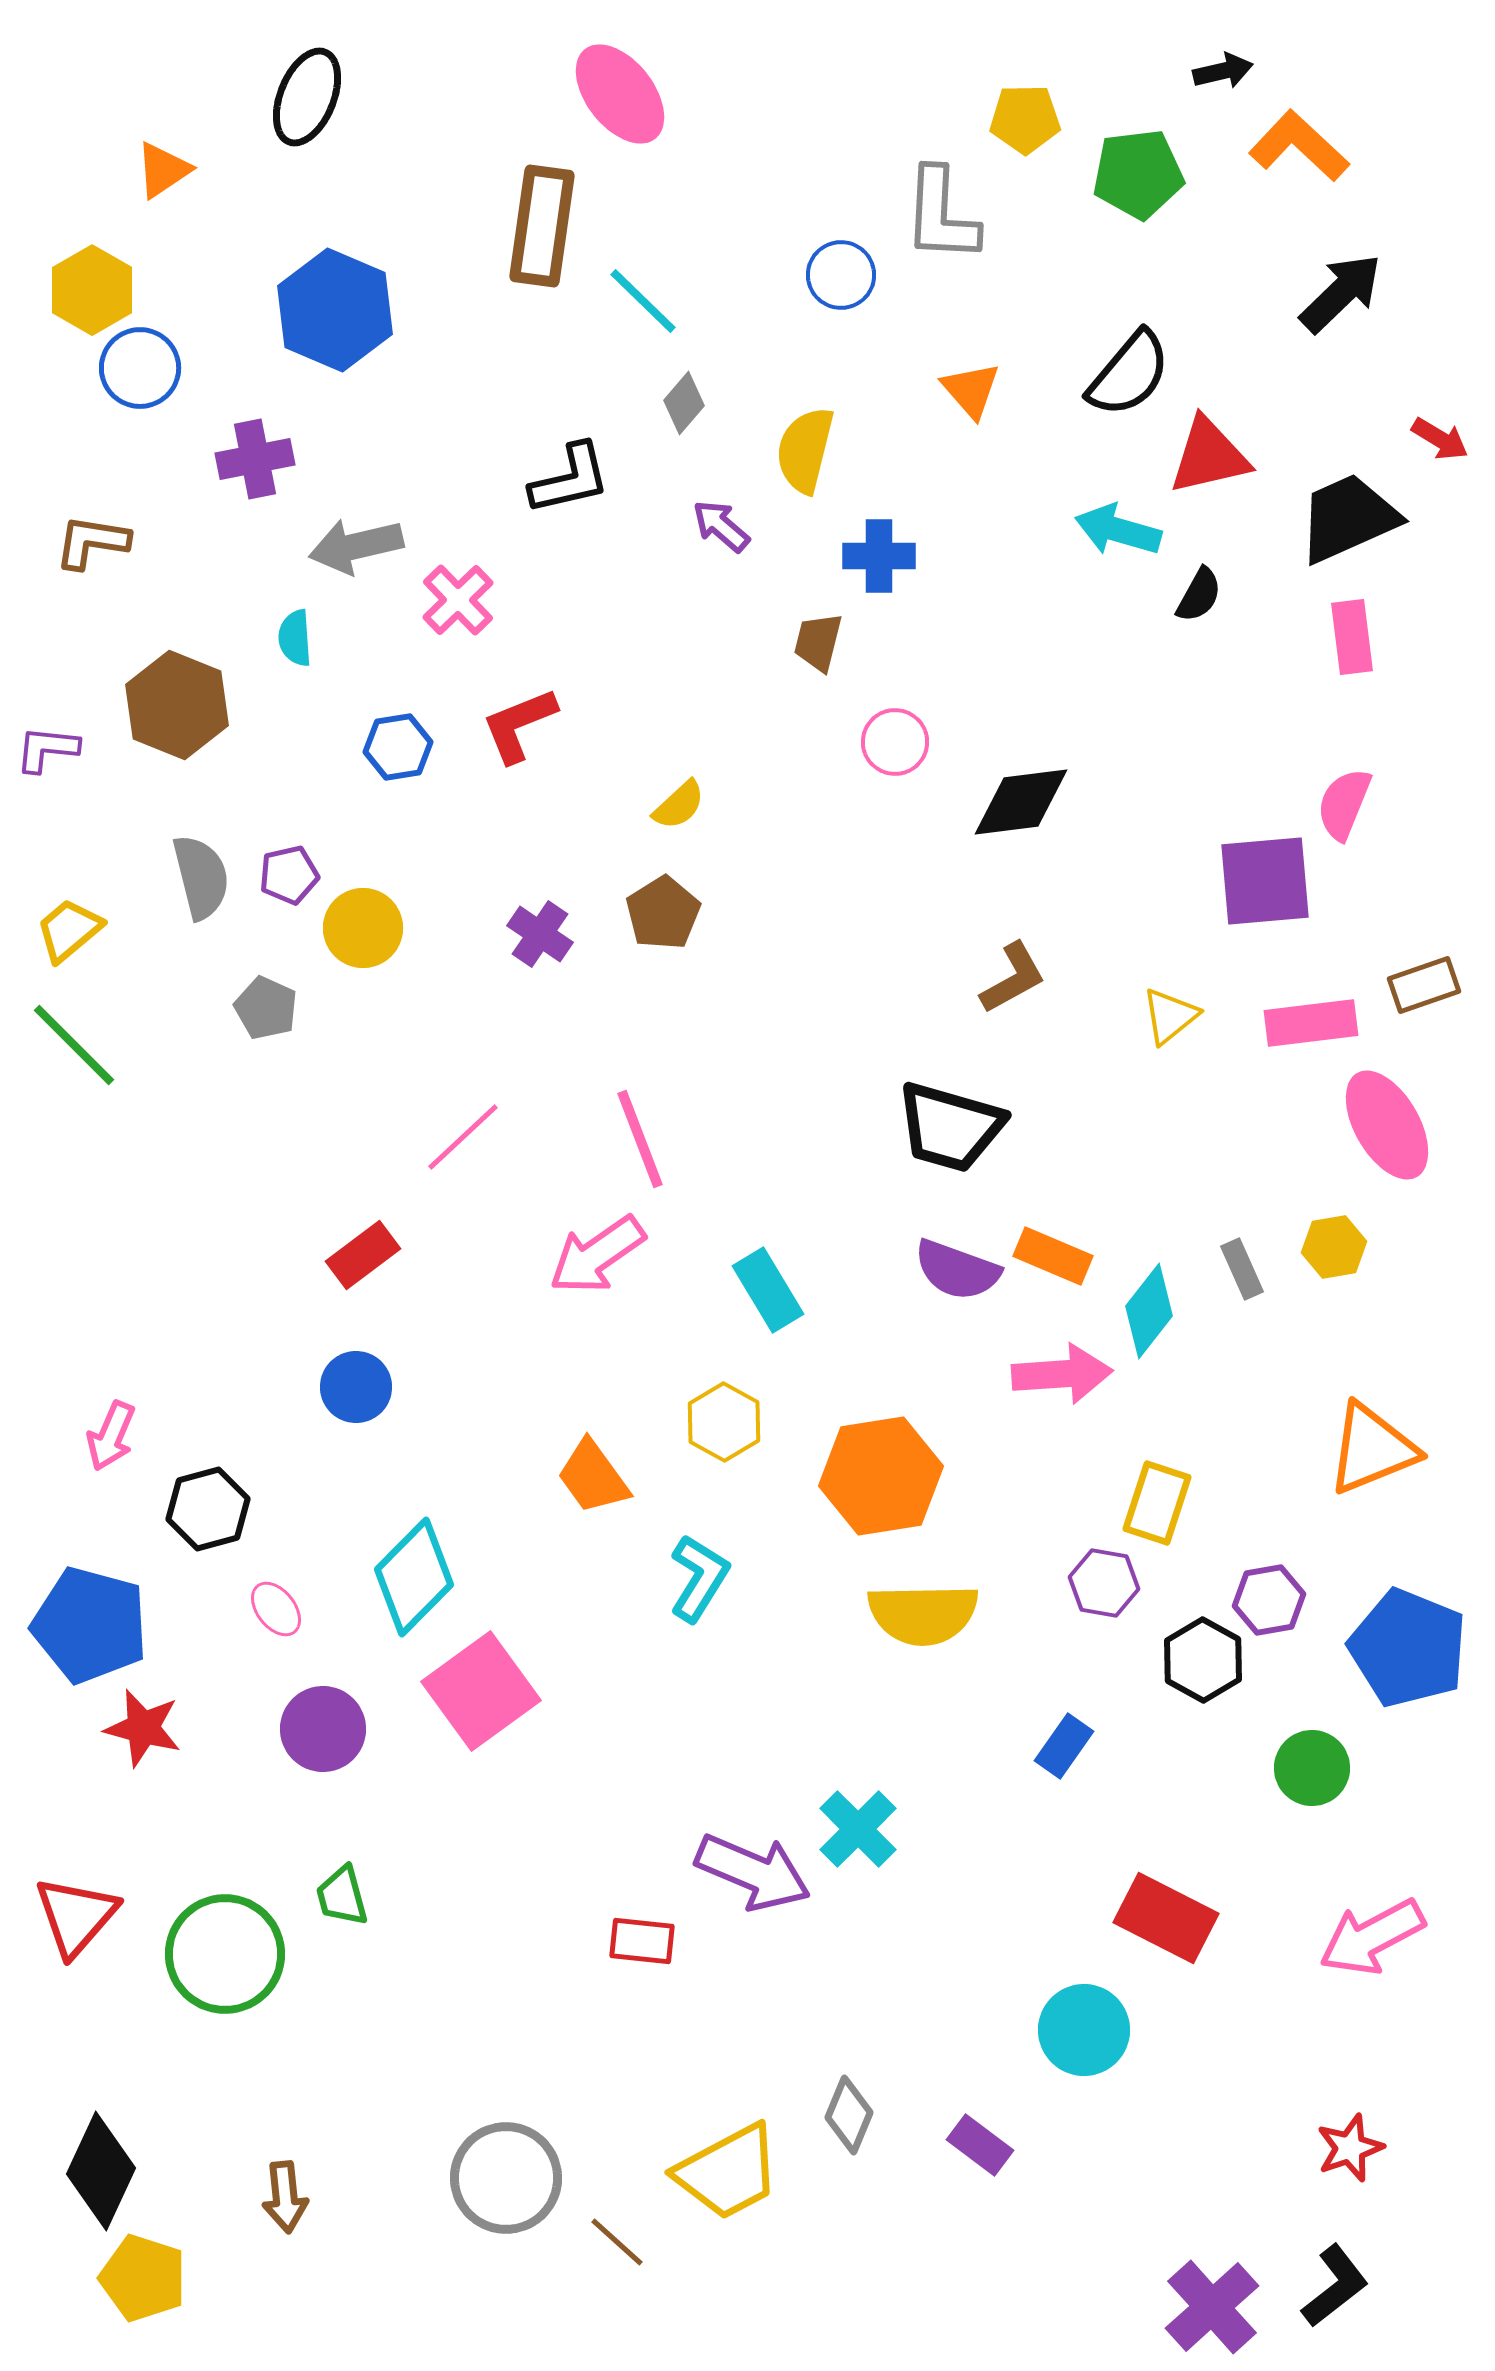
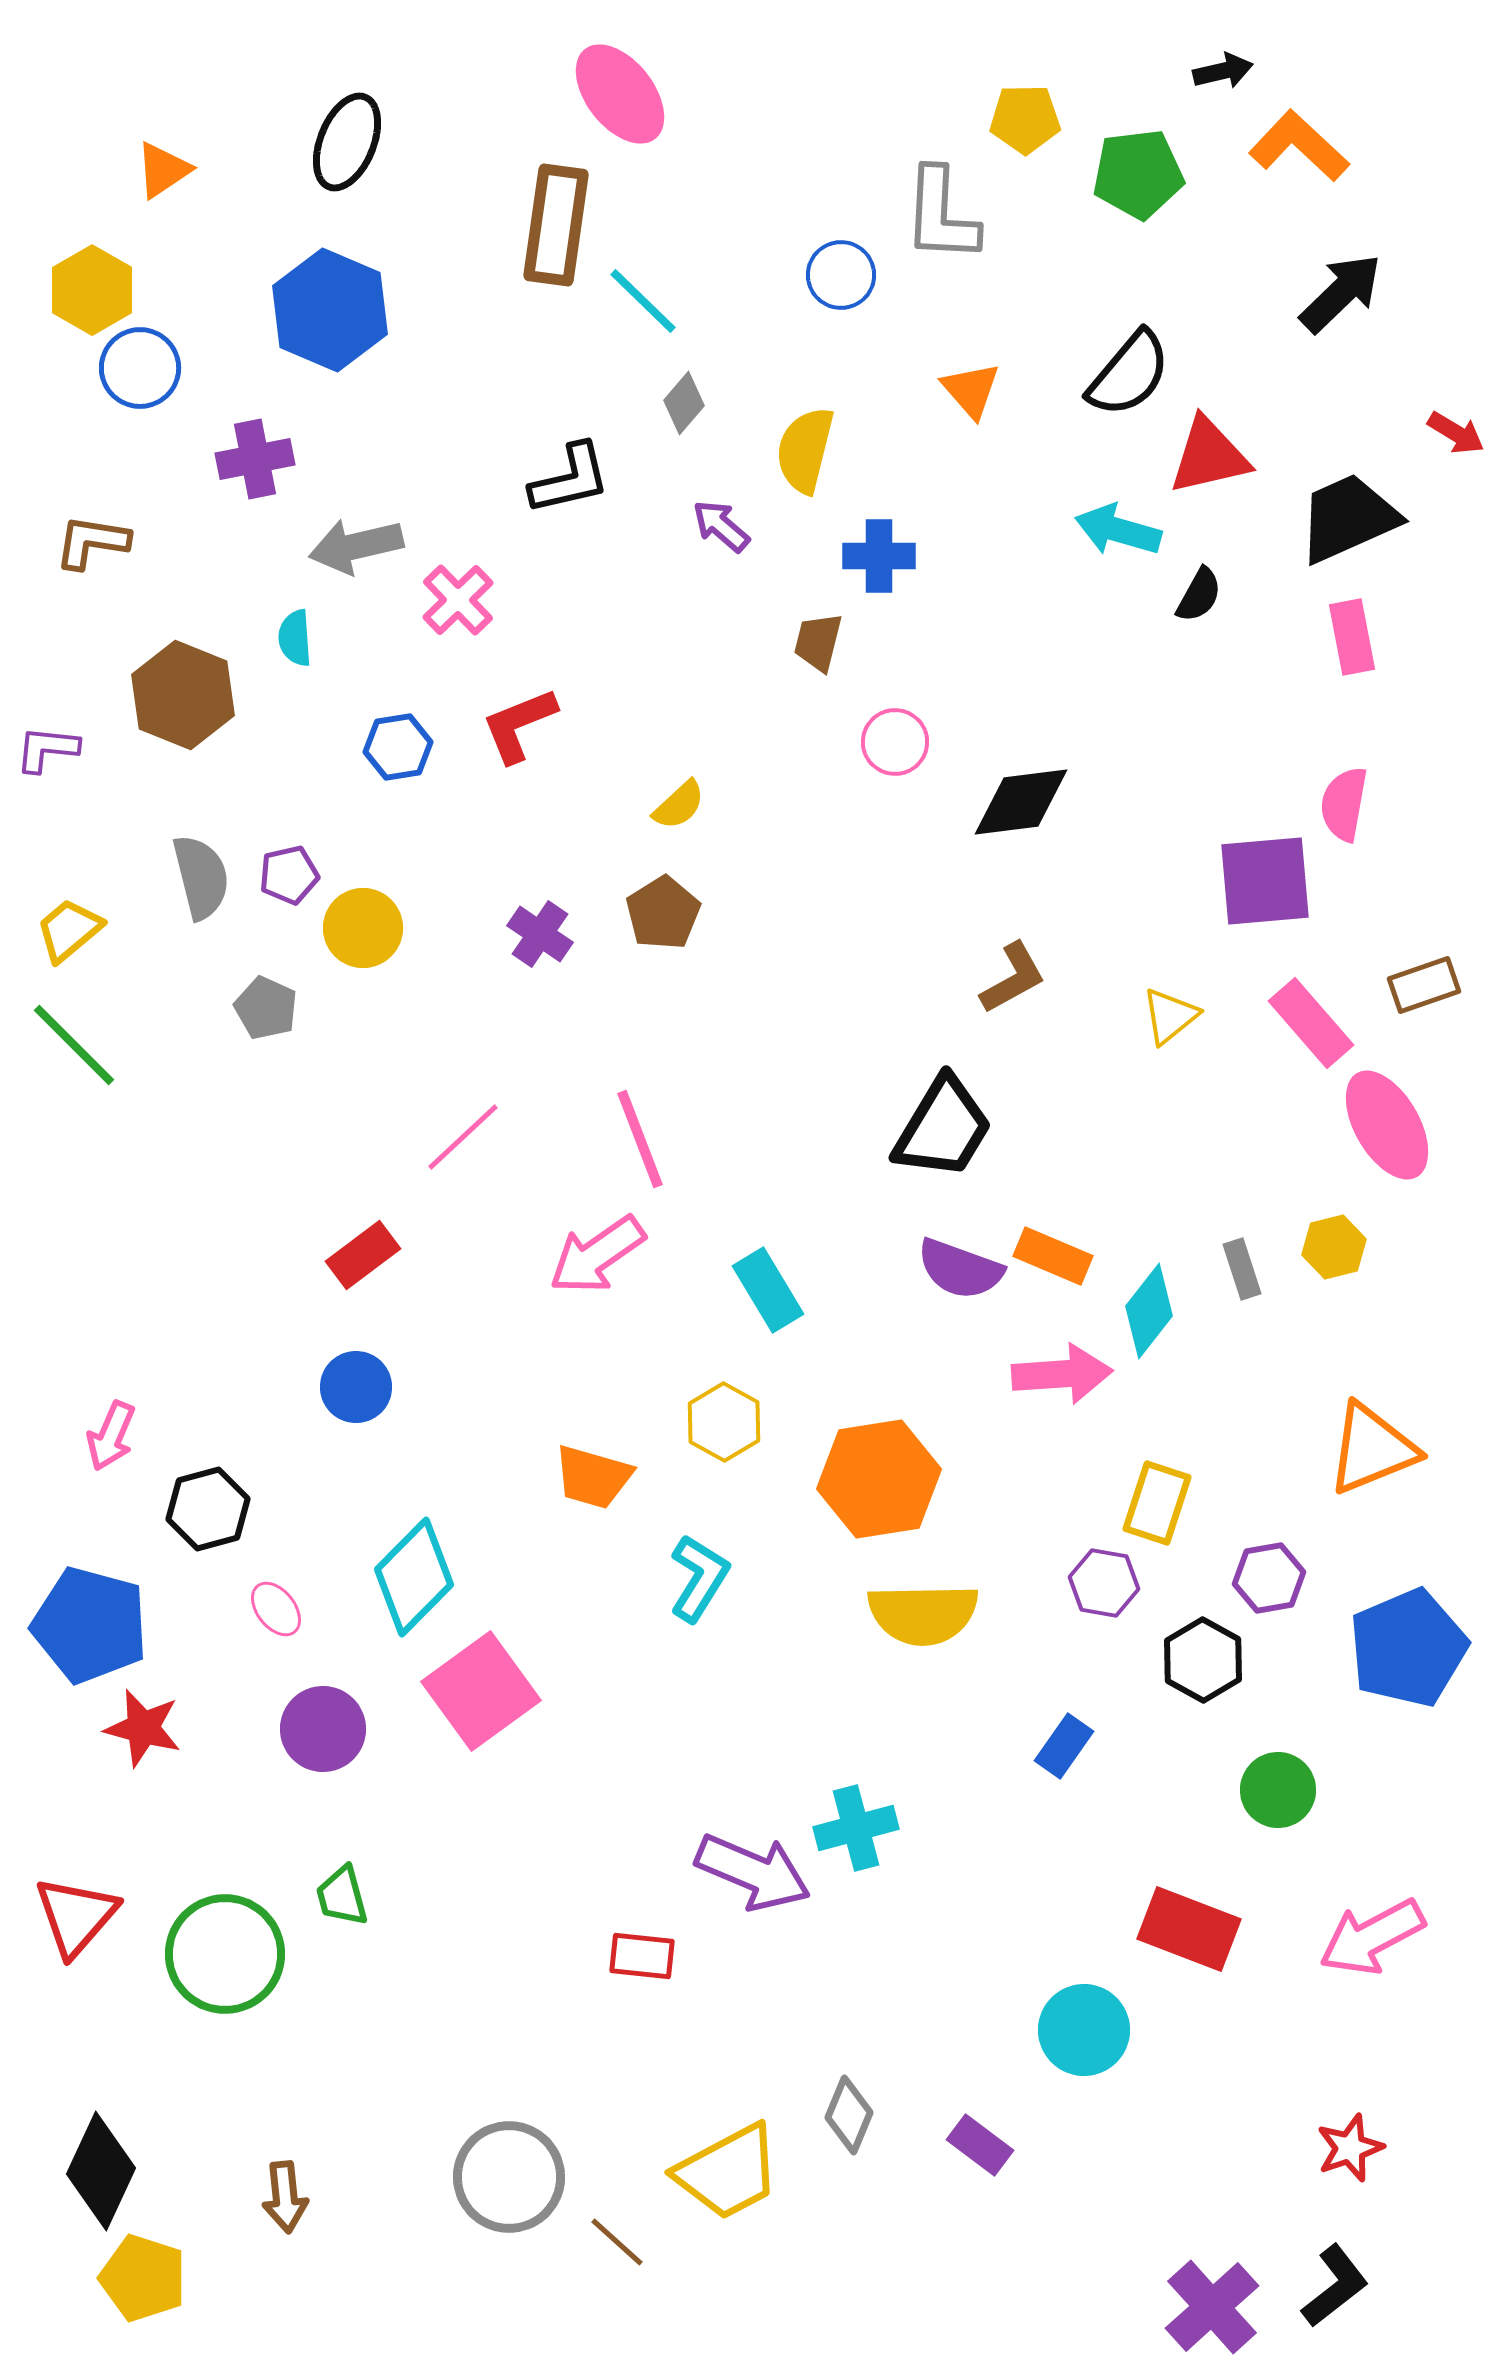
black ellipse at (307, 97): moved 40 px right, 45 px down
brown rectangle at (542, 226): moved 14 px right, 1 px up
blue hexagon at (335, 310): moved 5 px left
red arrow at (1440, 439): moved 16 px right, 6 px up
pink rectangle at (1352, 637): rotated 4 degrees counterclockwise
brown hexagon at (177, 705): moved 6 px right, 10 px up
pink semicircle at (1344, 804): rotated 12 degrees counterclockwise
pink rectangle at (1311, 1023): rotated 56 degrees clockwise
black trapezoid at (950, 1127): moved 7 px left, 1 px down; rotated 75 degrees counterclockwise
yellow hexagon at (1334, 1247): rotated 4 degrees counterclockwise
gray rectangle at (1242, 1269): rotated 6 degrees clockwise
purple semicircle at (957, 1270): moved 3 px right, 1 px up
orange hexagon at (881, 1476): moved 2 px left, 3 px down
orange trapezoid at (593, 1477): rotated 38 degrees counterclockwise
purple hexagon at (1269, 1600): moved 22 px up
blue pentagon at (1408, 1648): rotated 27 degrees clockwise
green circle at (1312, 1768): moved 34 px left, 22 px down
cyan cross at (858, 1829): moved 2 px left, 1 px up; rotated 30 degrees clockwise
red rectangle at (1166, 1918): moved 23 px right, 11 px down; rotated 6 degrees counterclockwise
red rectangle at (642, 1941): moved 15 px down
gray circle at (506, 2178): moved 3 px right, 1 px up
